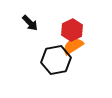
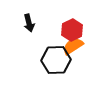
black arrow: moved 1 px left; rotated 30 degrees clockwise
black hexagon: rotated 8 degrees clockwise
